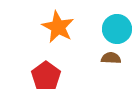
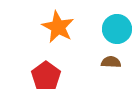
brown semicircle: moved 4 px down
